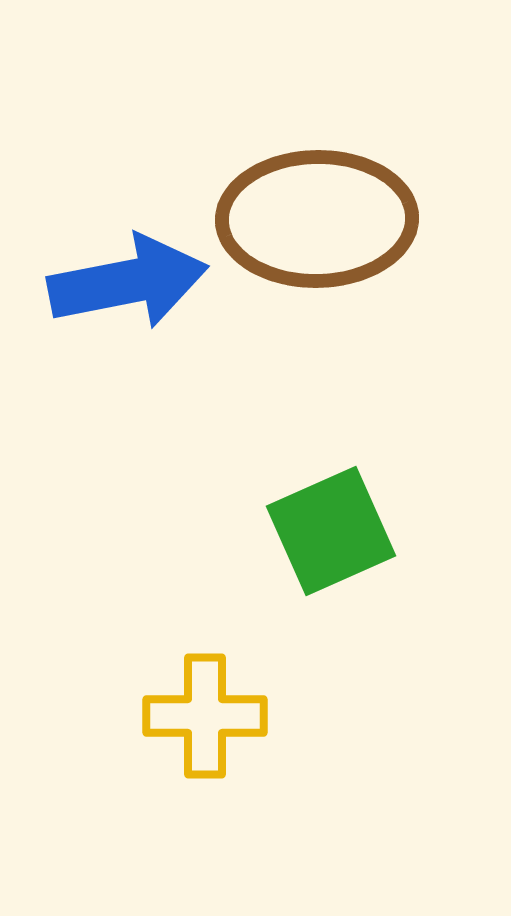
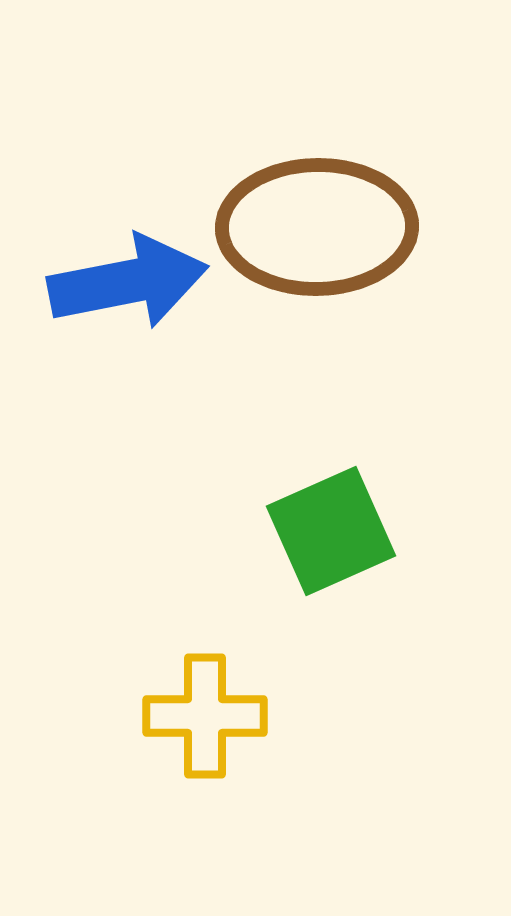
brown ellipse: moved 8 px down
